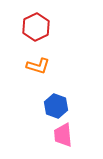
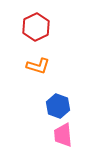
blue hexagon: moved 2 px right
